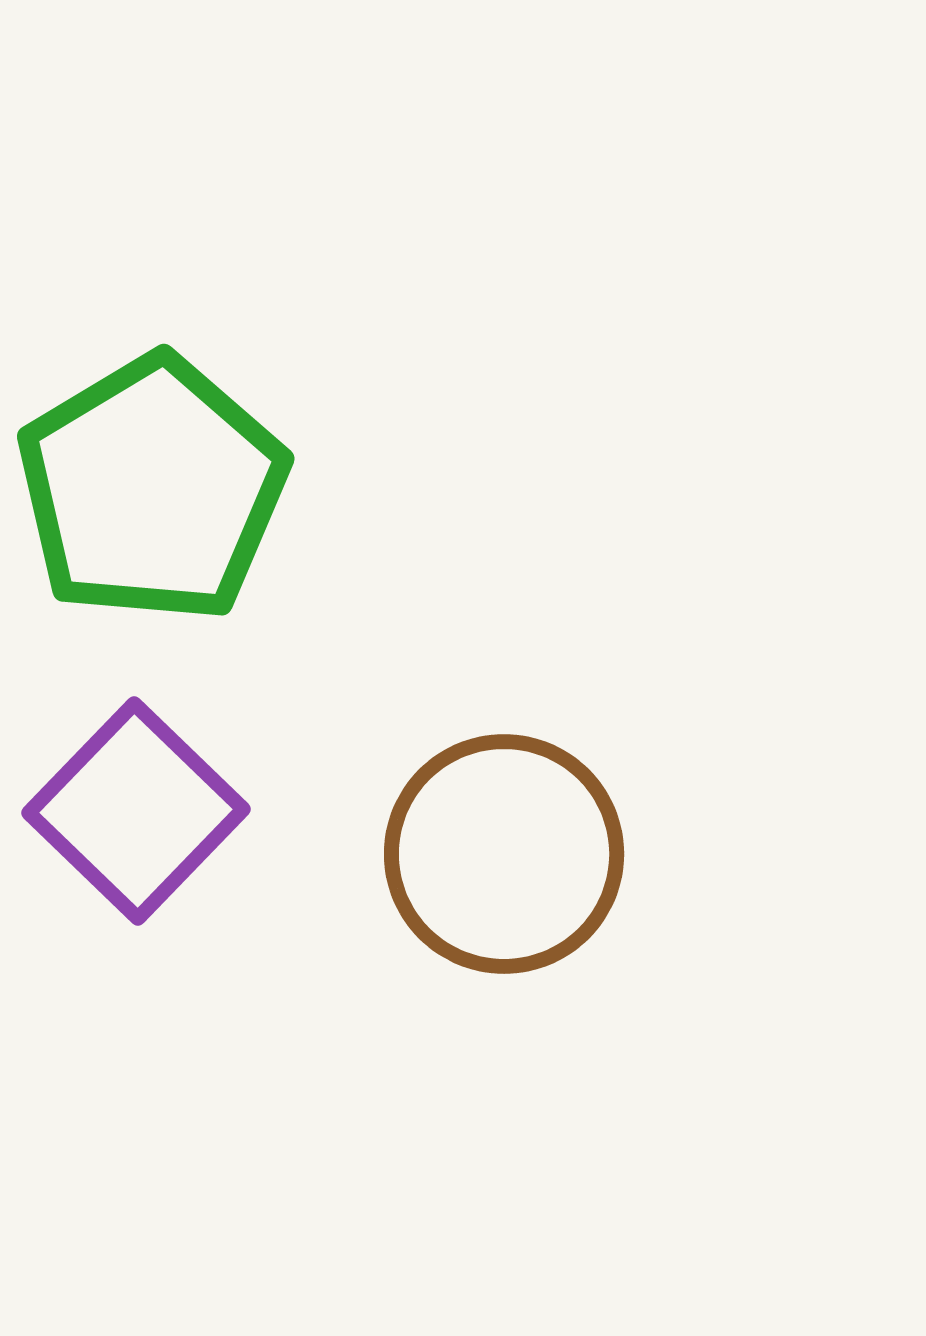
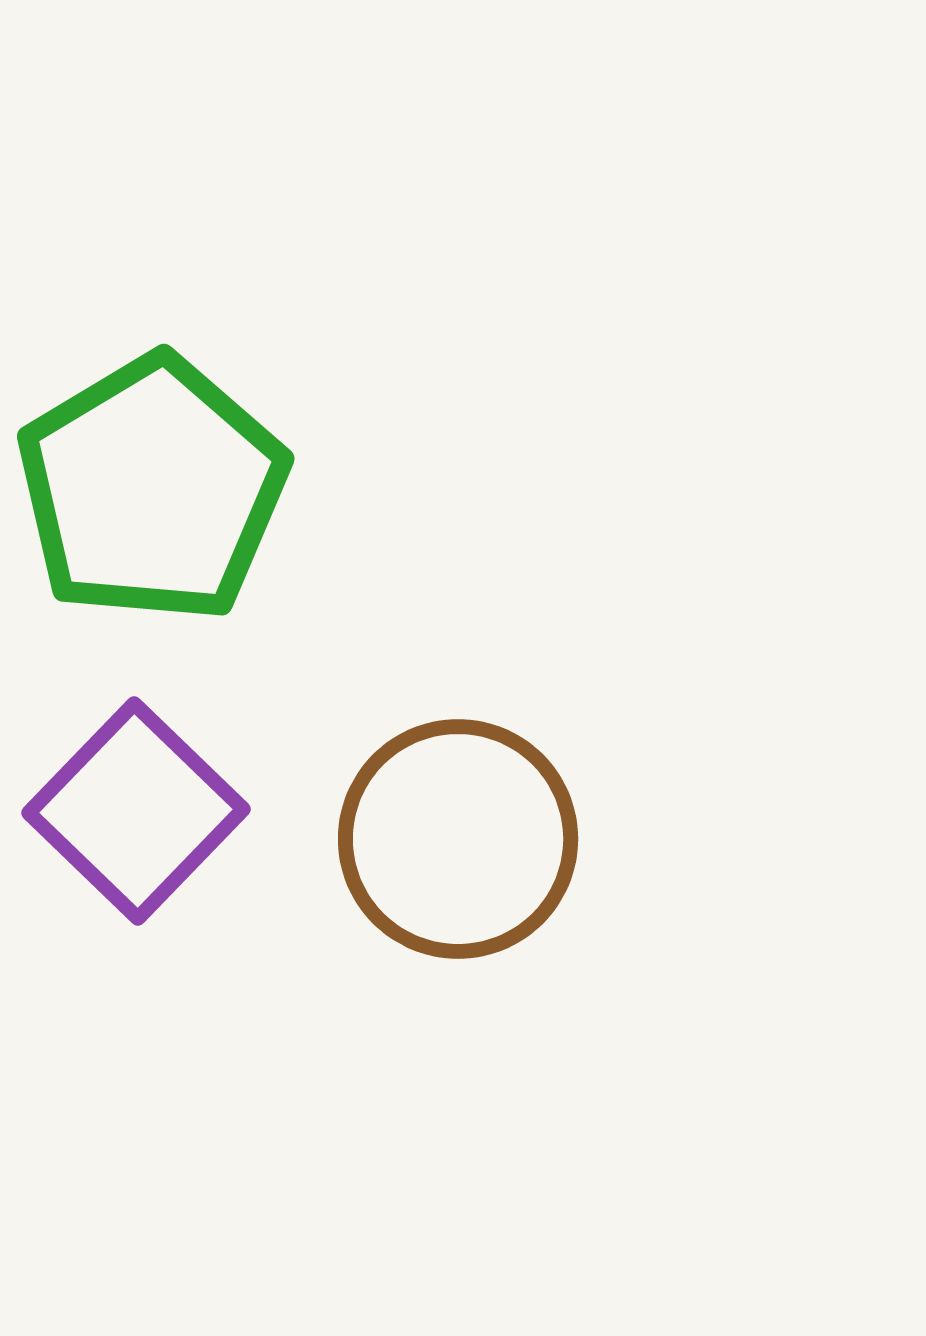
brown circle: moved 46 px left, 15 px up
